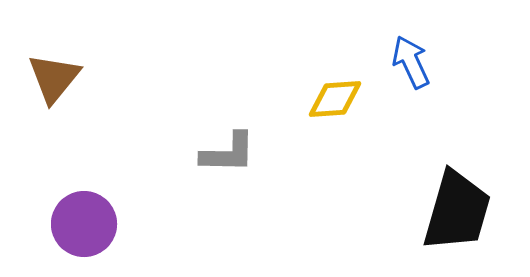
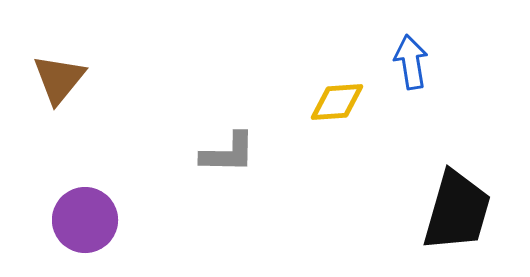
blue arrow: rotated 16 degrees clockwise
brown triangle: moved 5 px right, 1 px down
yellow diamond: moved 2 px right, 3 px down
purple circle: moved 1 px right, 4 px up
